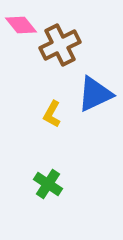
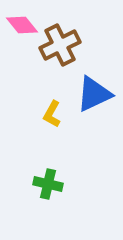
pink diamond: moved 1 px right
blue triangle: moved 1 px left
green cross: rotated 20 degrees counterclockwise
